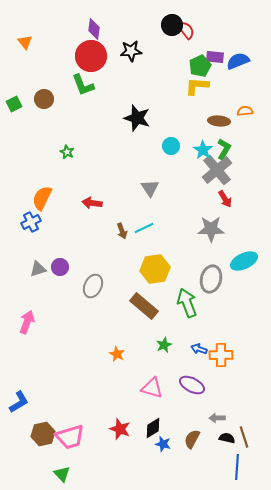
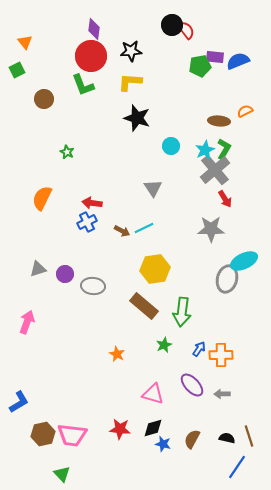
green pentagon at (200, 66): rotated 15 degrees clockwise
yellow L-shape at (197, 86): moved 67 px left, 4 px up
green square at (14, 104): moved 3 px right, 34 px up
orange semicircle at (245, 111): rotated 21 degrees counterclockwise
cyan star at (203, 150): moved 2 px right; rotated 12 degrees clockwise
gray cross at (217, 170): moved 2 px left
gray triangle at (150, 188): moved 3 px right
blue cross at (31, 222): moved 56 px right
brown arrow at (122, 231): rotated 42 degrees counterclockwise
purple circle at (60, 267): moved 5 px right, 7 px down
gray ellipse at (211, 279): moved 16 px right
gray ellipse at (93, 286): rotated 70 degrees clockwise
green arrow at (187, 303): moved 5 px left, 9 px down; rotated 152 degrees counterclockwise
blue arrow at (199, 349): rotated 105 degrees clockwise
purple ellipse at (192, 385): rotated 20 degrees clockwise
pink triangle at (152, 388): moved 1 px right, 6 px down
gray arrow at (217, 418): moved 5 px right, 24 px up
black diamond at (153, 428): rotated 15 degrees clockwise
red star at (120, 429): rotated 15 degrees counterclockwise
pink trapezoid at (70, 437): moved 2 px right, 2 px up; rotated 24 degrees clockwise
brown line at (244, 437): moved 5 px right, 1 px up
blue line at (237, 467): rotated 30 degrees clockwise
